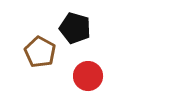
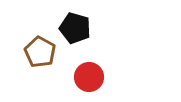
red circle: moved 1 px right, 1 px down
